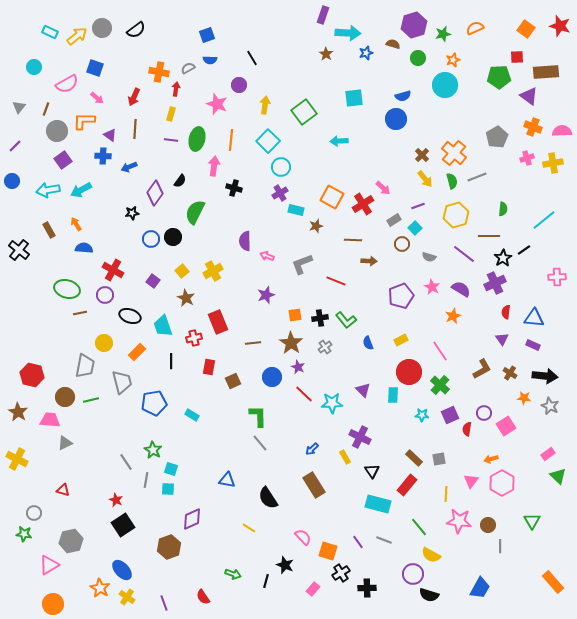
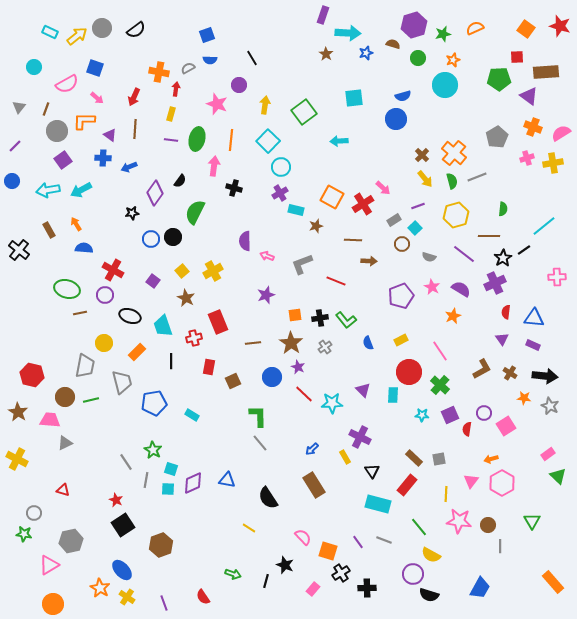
green pentagon at (499, 77): moved 2 px down
pink semicircle at (562, 131): moved 1 px left, 2 px down; rotated 30 degrees counterclockwise
blue cross at (103, 156): moved 2 px down
cyan line at (544, 220): moved 6 px down
purple diamond at (192, 519): moved 1 px right, 36 px up
brown hexagon at (169, 547): moved 8 px left, 2 px up
